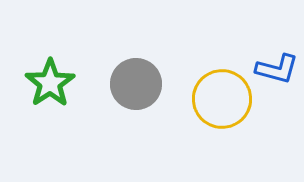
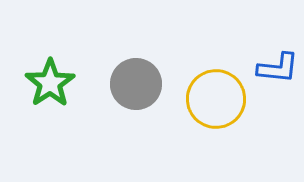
blue L-shape: moved 1 px right, 1 px up; rotated 9 degrees counterclockwise
yellow circle: moved 6 px left
